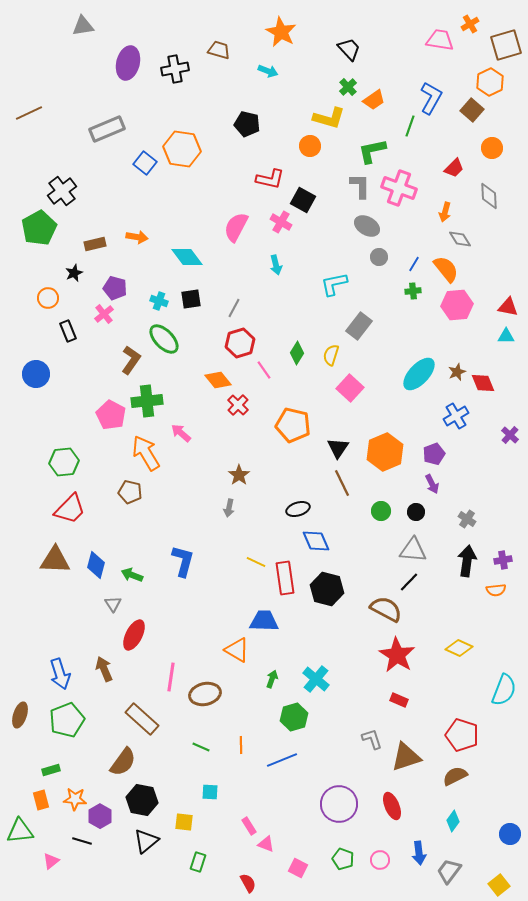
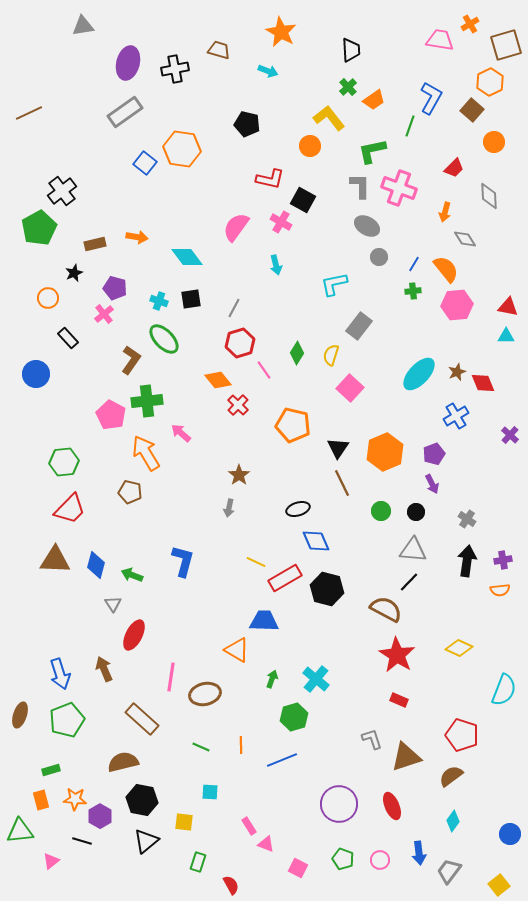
black trapezoid at (349, 49): moved 2 px right, 1 px down; rotated 40 degrees clockwise
yellow L-shape at (329, 118): rotated 144 degrees counterclockwise
gray rectangle at (107, 129): moved 18 px right, 17 px up; rotated 12 degrees counterclockwise
orange circle at (492, 148): moved 2 px right, 6 px up
pink semicircle at (236, 227): rotated 8 degrees clockwise
gray diamond at (460, 239): moved 5 px right
black rectangle at (68, 331): moved 7 px down; rotated 20 degrees counterclockwise
red rectangle at (285, 578): rotated 68 degrees clockwise
orange semicircle at (496, 590): moved 4 px right
brown semicircle at (123, 762): rotated 140 degrees counterclockwise
brown semicircle at (455, 776): moved 4 px left; rotated 10 degrees counterclockwise
red semicircle at (248, 883): moved 17 px left, 2 px down
